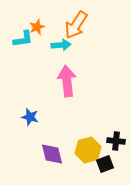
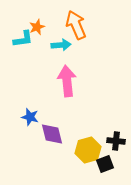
orange arrow: rotated 124 degrees clockwise
purple diamond: moved 20 px up
